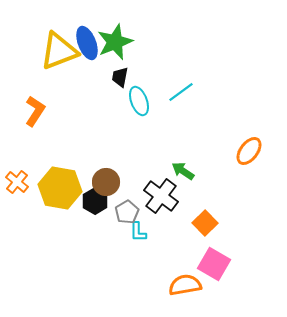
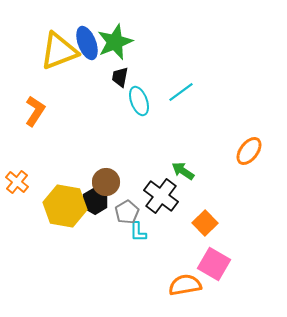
yellow hexagon: moved 5 px right, 18 px down
